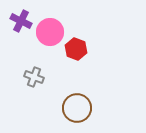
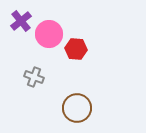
purple cross: rotated 25 degrees clockwise
pink circle: moved 1 px left, 2 px down
red hexagon: rotated 15 degrees counterclockwise
